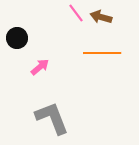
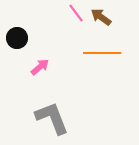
brown arrow: rotated 20 degrees clockwise
